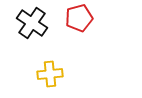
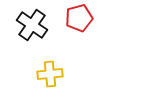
black cross: moved 2 px down
